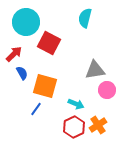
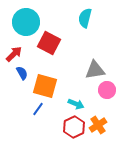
blue line: moved 2 px right
